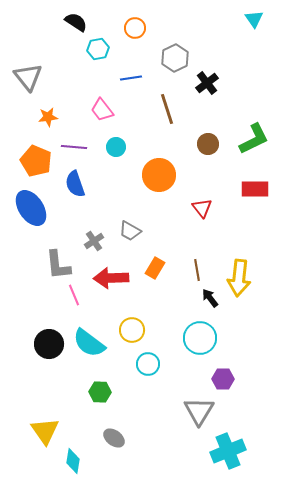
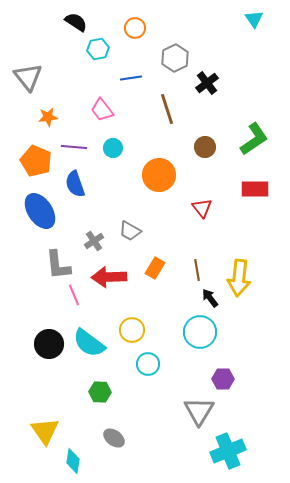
green L-shape at (254, 139): rotated 8 degrees counterclockwise
brown circle at (208, 144): moved 3 px left, 3 px down
cyan circle at (116, 147): moved 3 px left, 1 px down
blue ellipse at (31, 208): moved 9 px right, 3 px down
red arrow at (111, 278): moved 2 px left, 1 px up
cyan circle at (200, 338): moved 6 px up
